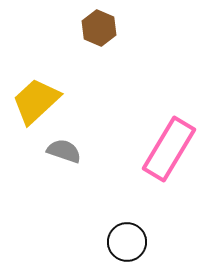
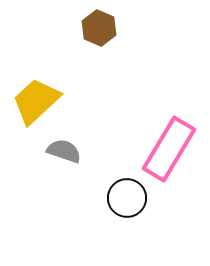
black circle: moved 44 px up
